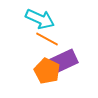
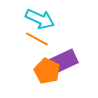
orange line: moved 10 px left
